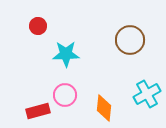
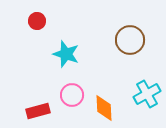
red circle: moved 1 px left, 5 px up
cyan star: rotated 20 degrees clockwise
pink circle: moved 7 px right
orange diamond: rotated 8 degrees counterclockwise
